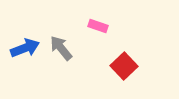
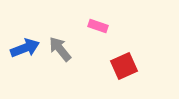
gray arrow: moved 1 px left, 1 px down
red square: rotated 20 degrees clockwise
